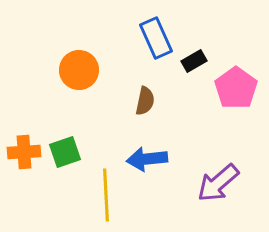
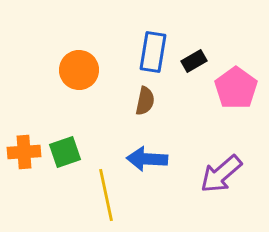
blue rectangle: moved 3 px left, 14 px down; rotated 33 degrees clockwise
blue arrow: rotated 9 degrees clockwise
purple arrow: moved 3 px right, 9 px up
yellow line: rotated 9 degrees counterclockwise
